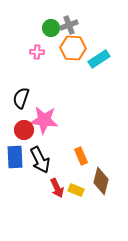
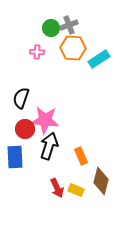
pink star: moved 1 px right
red circle: moved 1 px right, 1 px up
black arrow: moved 9 px right, 14 px up; rotated 136 degrees counterclockwise
